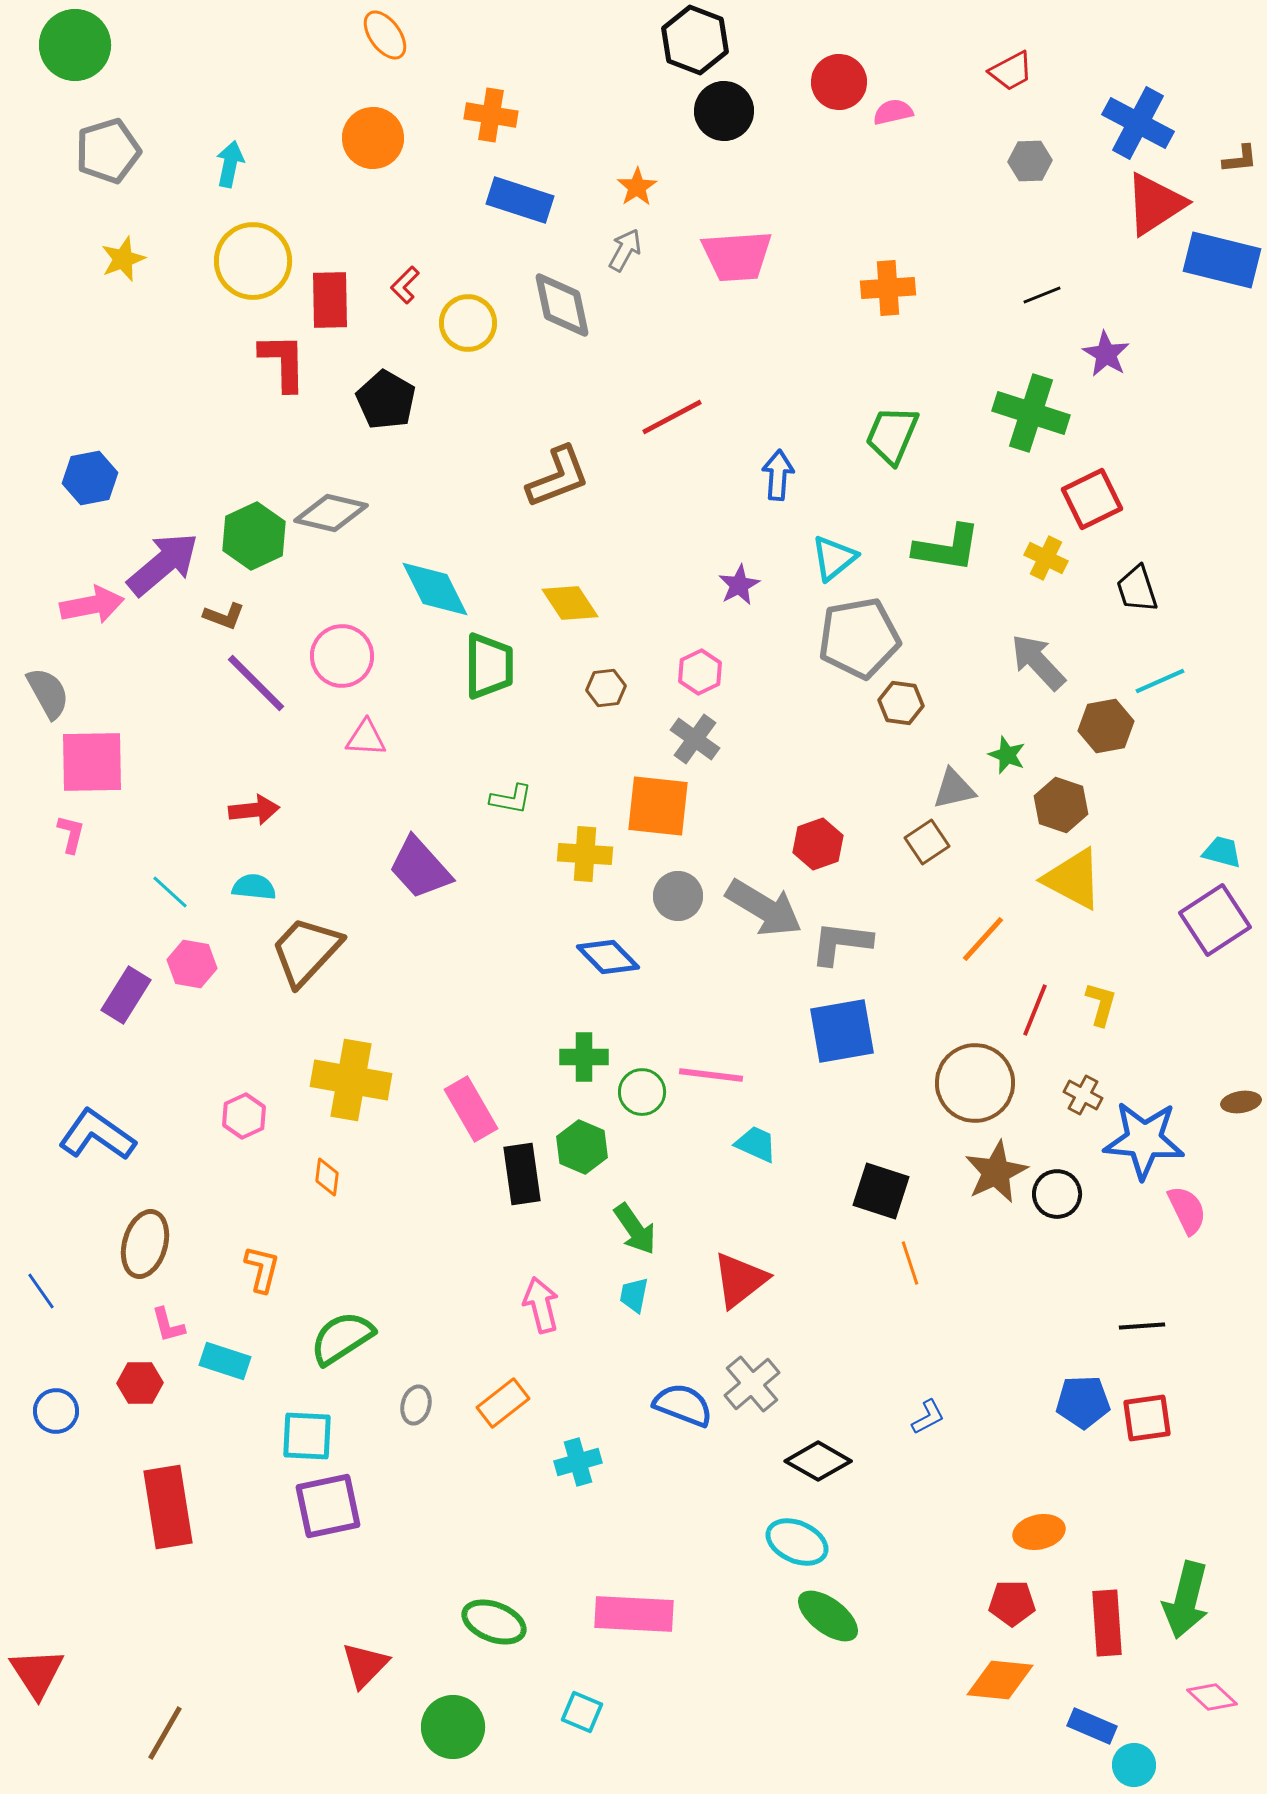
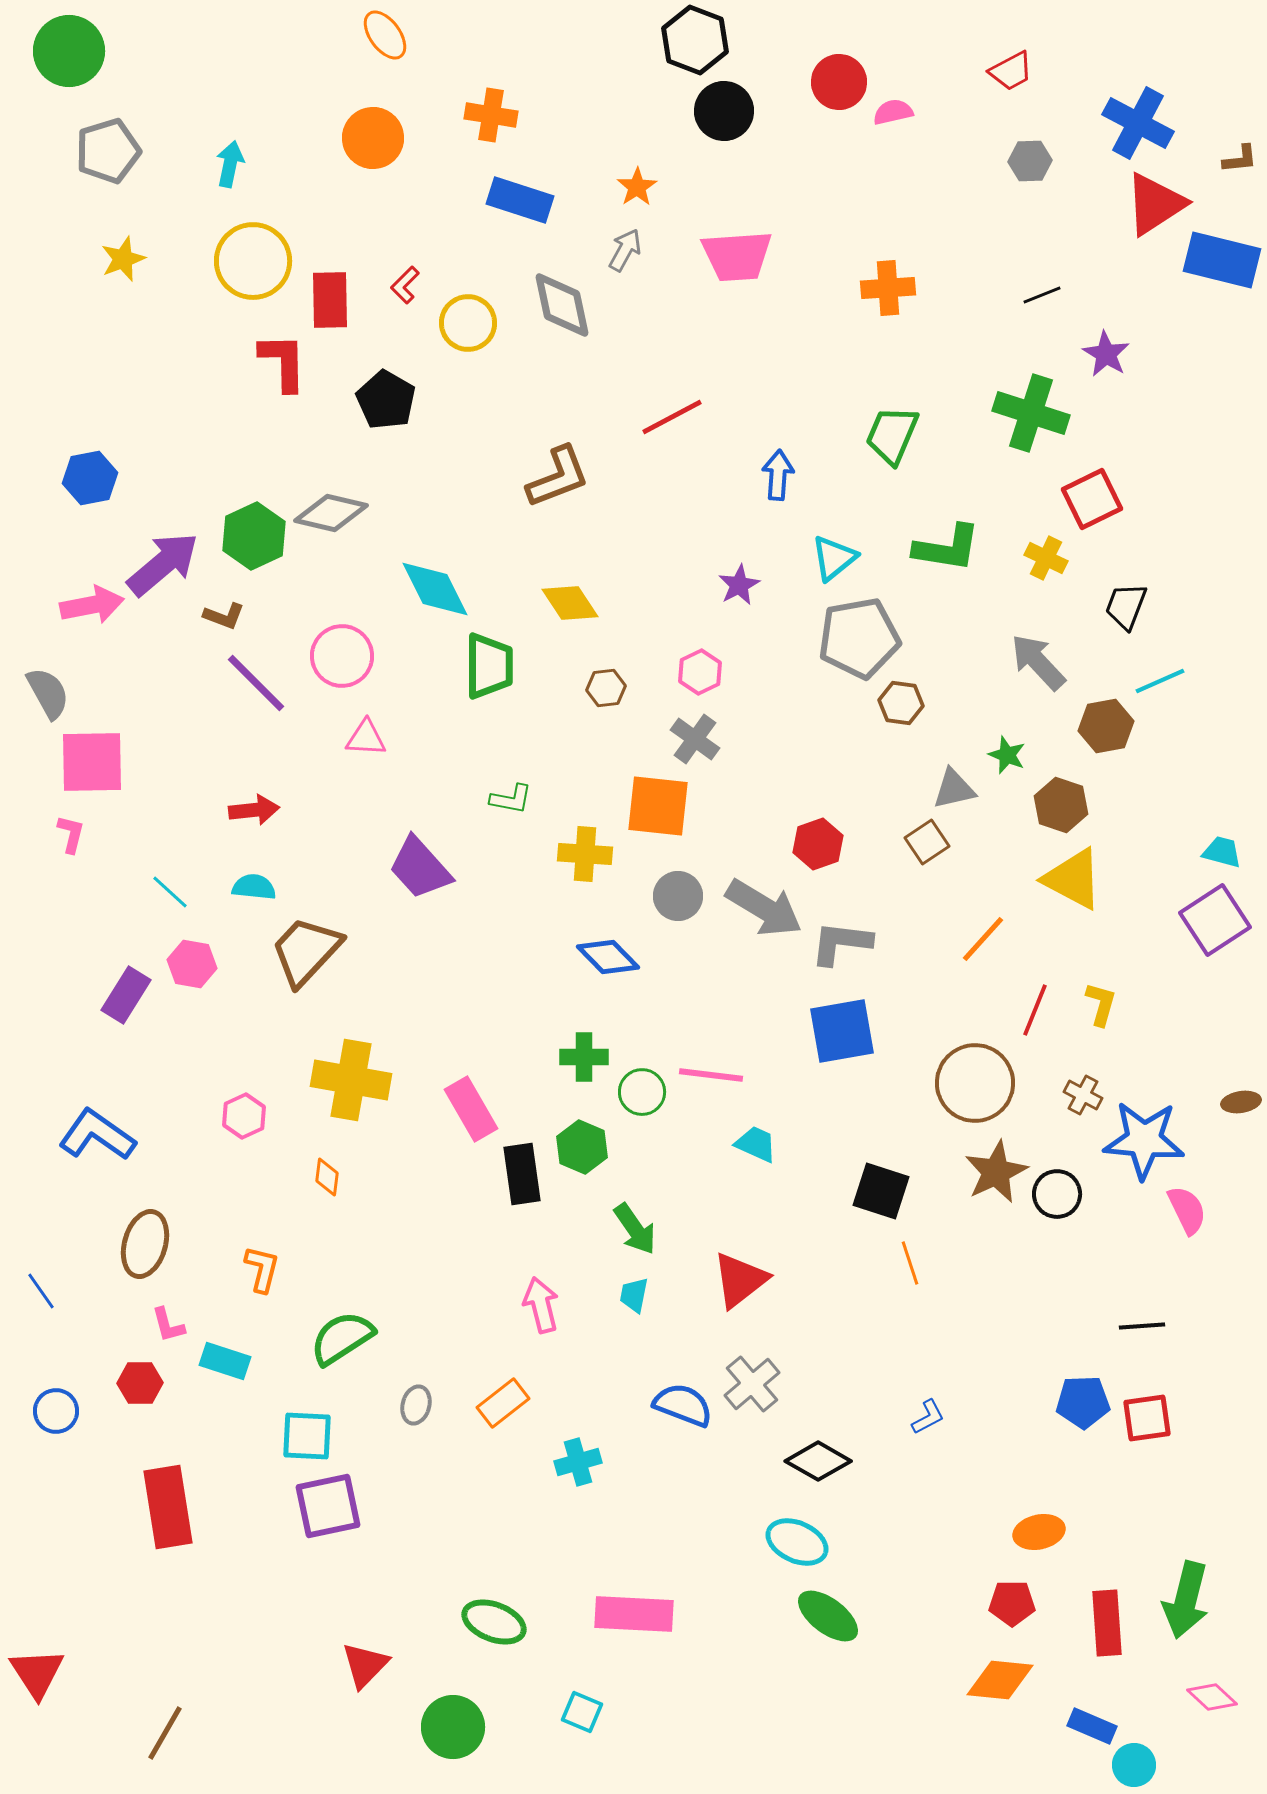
green circle at (75, 45): moved 6 px left, 6 px down
black trapezoid at (1137, 589): moved 11 px left, 17 px down; rotated 39 degrees clockwise
